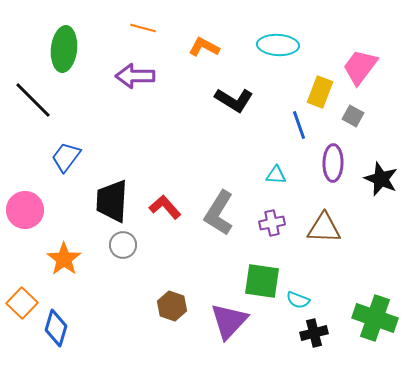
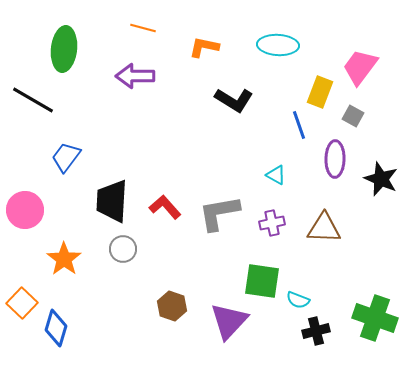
orange L-shape: rotated 16 degrees counterclockwise
black line: rotated 15 degrees counterclockwise
purple ellipse: moved 2 px right, 4 px up
cyan triangle: rotated 25 degrees clockwise
gray L-shape: rotated 48 degrees clockwise
gray circle: moved 4 px down
black cross: moved 2 px right, 2 px up
